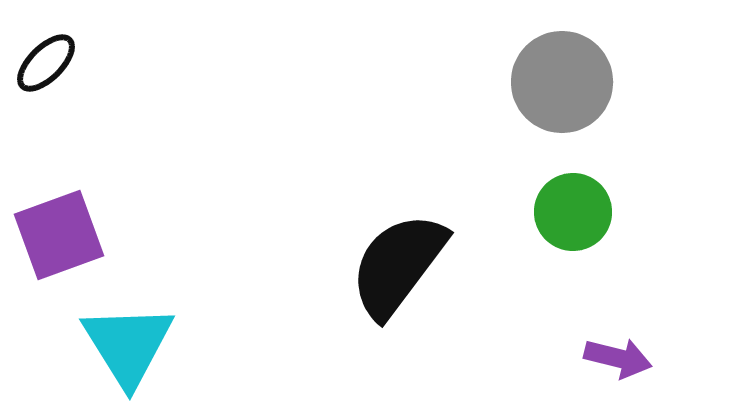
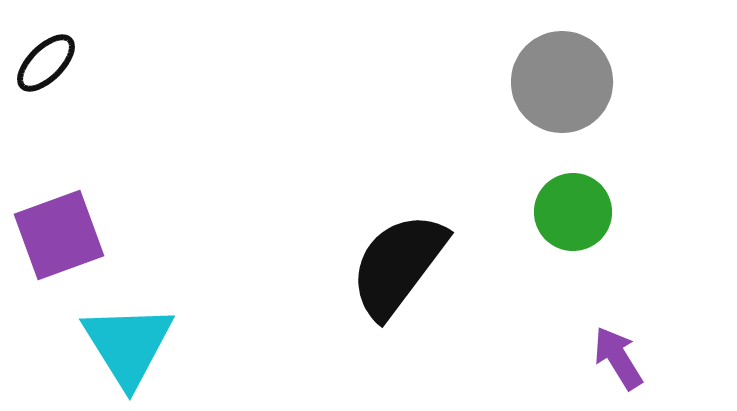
purple arrow: rotated 136 degrees counterclockwise
